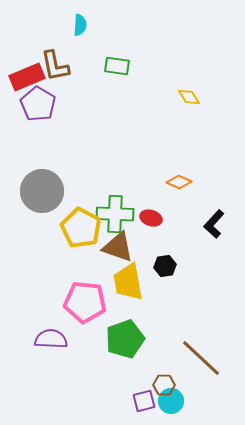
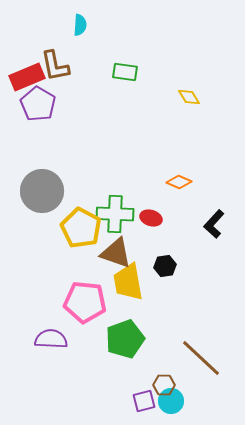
green rectangle: moved 8 px right, 6 px down
brown triangle: moved 2 px left, 6 px down
